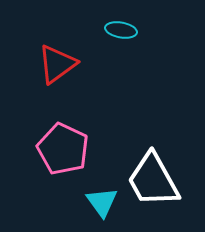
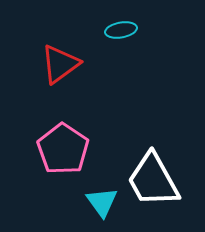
cyan ellipse: rotated 20 degrees counterclockwise
red triangle: moved 3 px right
pink pentagon: rotated 9 degrees clockwise
